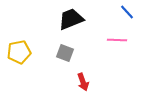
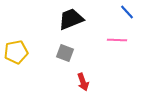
yellow pentagon: moved 3 px left
